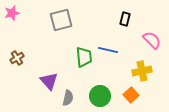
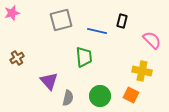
black rectangle: moved 3 px left, 2 px down
blue line: moved 11 px left, 19 px up
yellow cross: rotated 24 degrees clockwise
orange square: rotated 21 degrees counterclockwise
